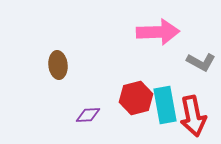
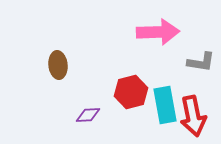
gray L-shape: rotated 20 degrees counterclockwise
red hexagon: moved 5 px left, 6 px up
